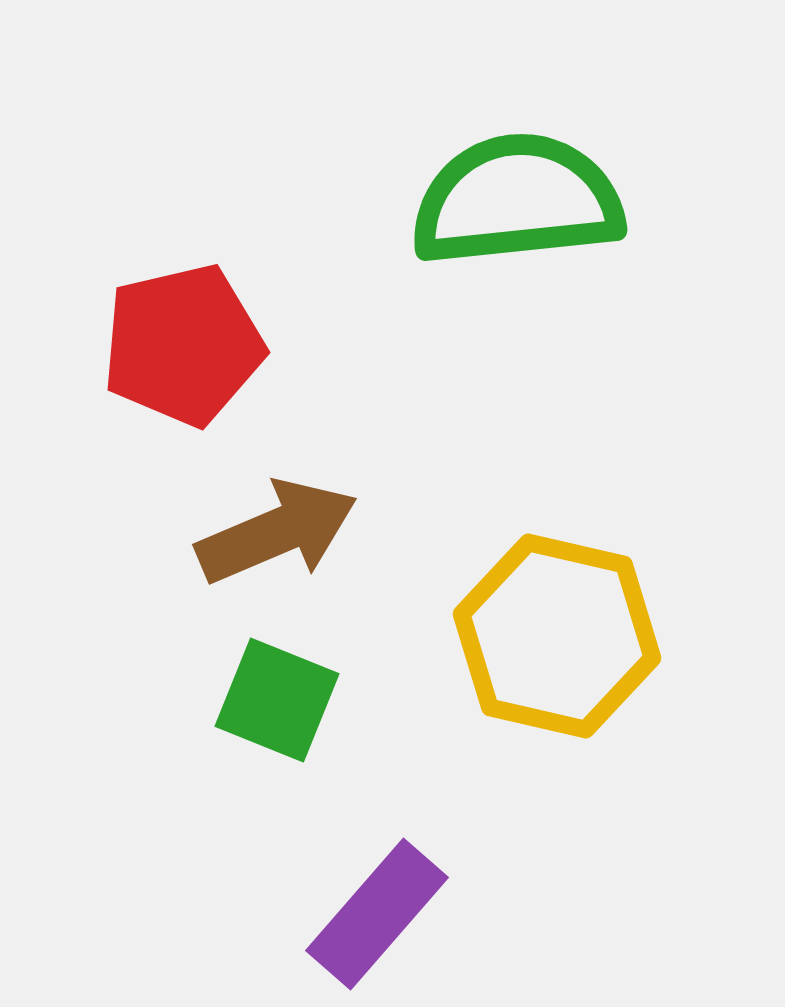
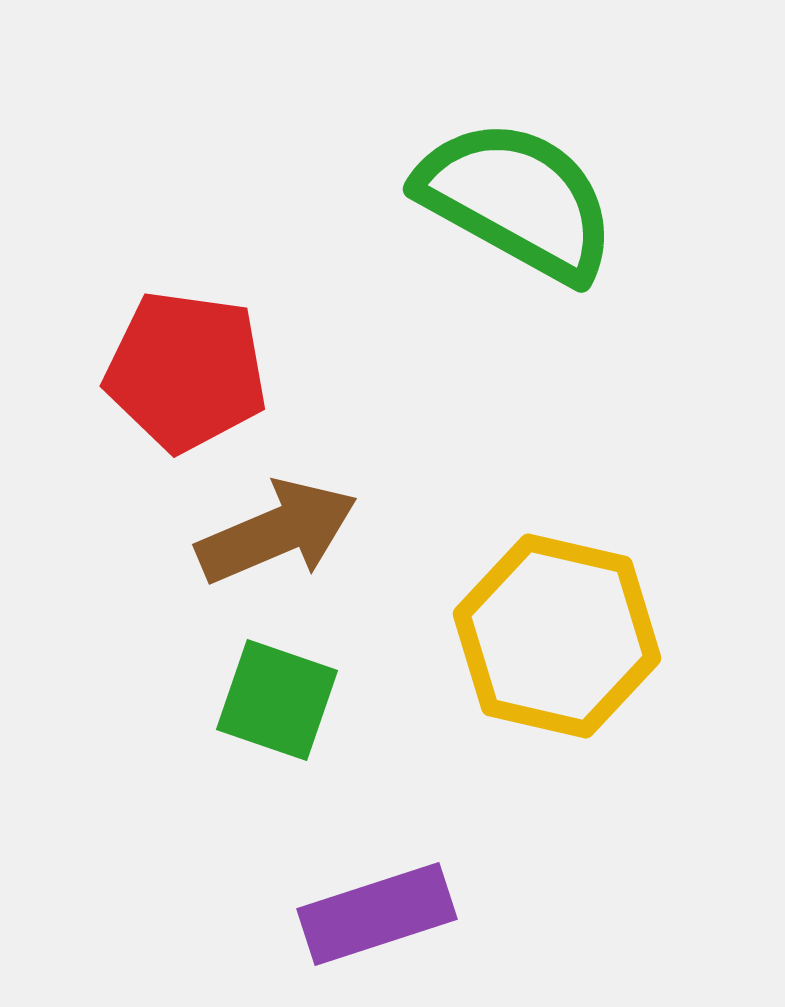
green semicircle: rotated 35 degrees clockwise
red pentagon: moved 3 px right, 26 px down; rotated 21 degrees clockwise
green square: rotated 3 degrees counterclockwise
purple rectangle: rotated 31 degrees clockwise
